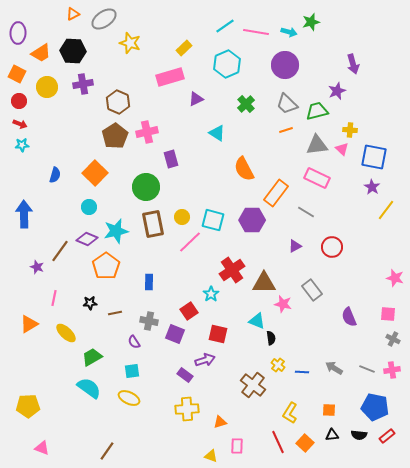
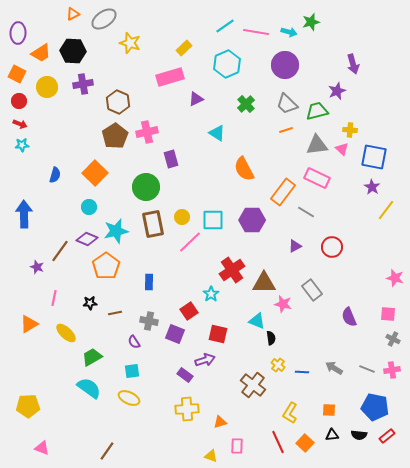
orange rectangle at (276, 193): moved 7 px right, 1 px up
cyan square at (213, 220): rotated 15 degrees counterclockwise
